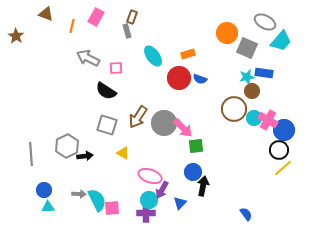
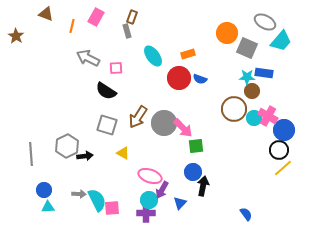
cyan star at (247, 77): rotated 14 degrees clockwise
pink cross at (268, 120): moved 4 px up
